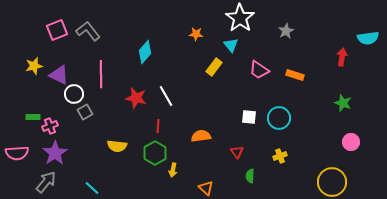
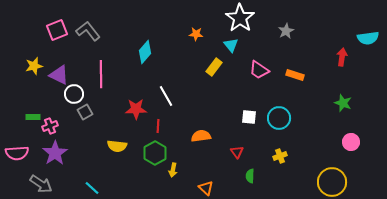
red star: moved 11 px down; rotated 15 degrees counterclockwise
gray arrow: moved 5 px left, 2 px down; rotated 85 degrees clockwise
